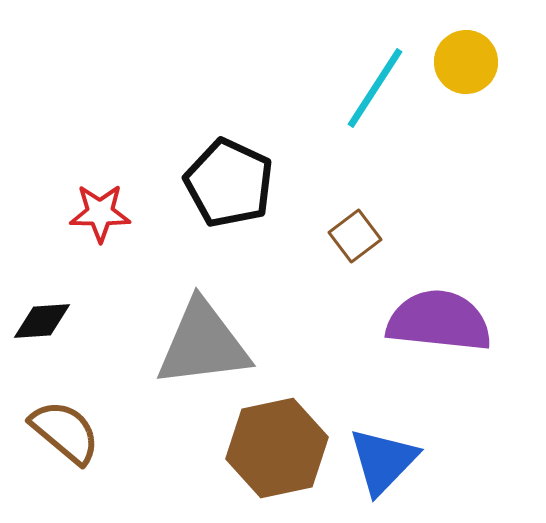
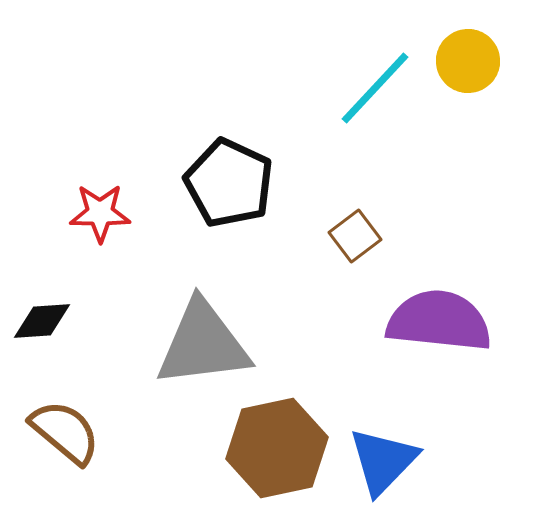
yellow circle: moved 2 px right, 1 px up
cyan line: rotated 10 degrees clockwise
